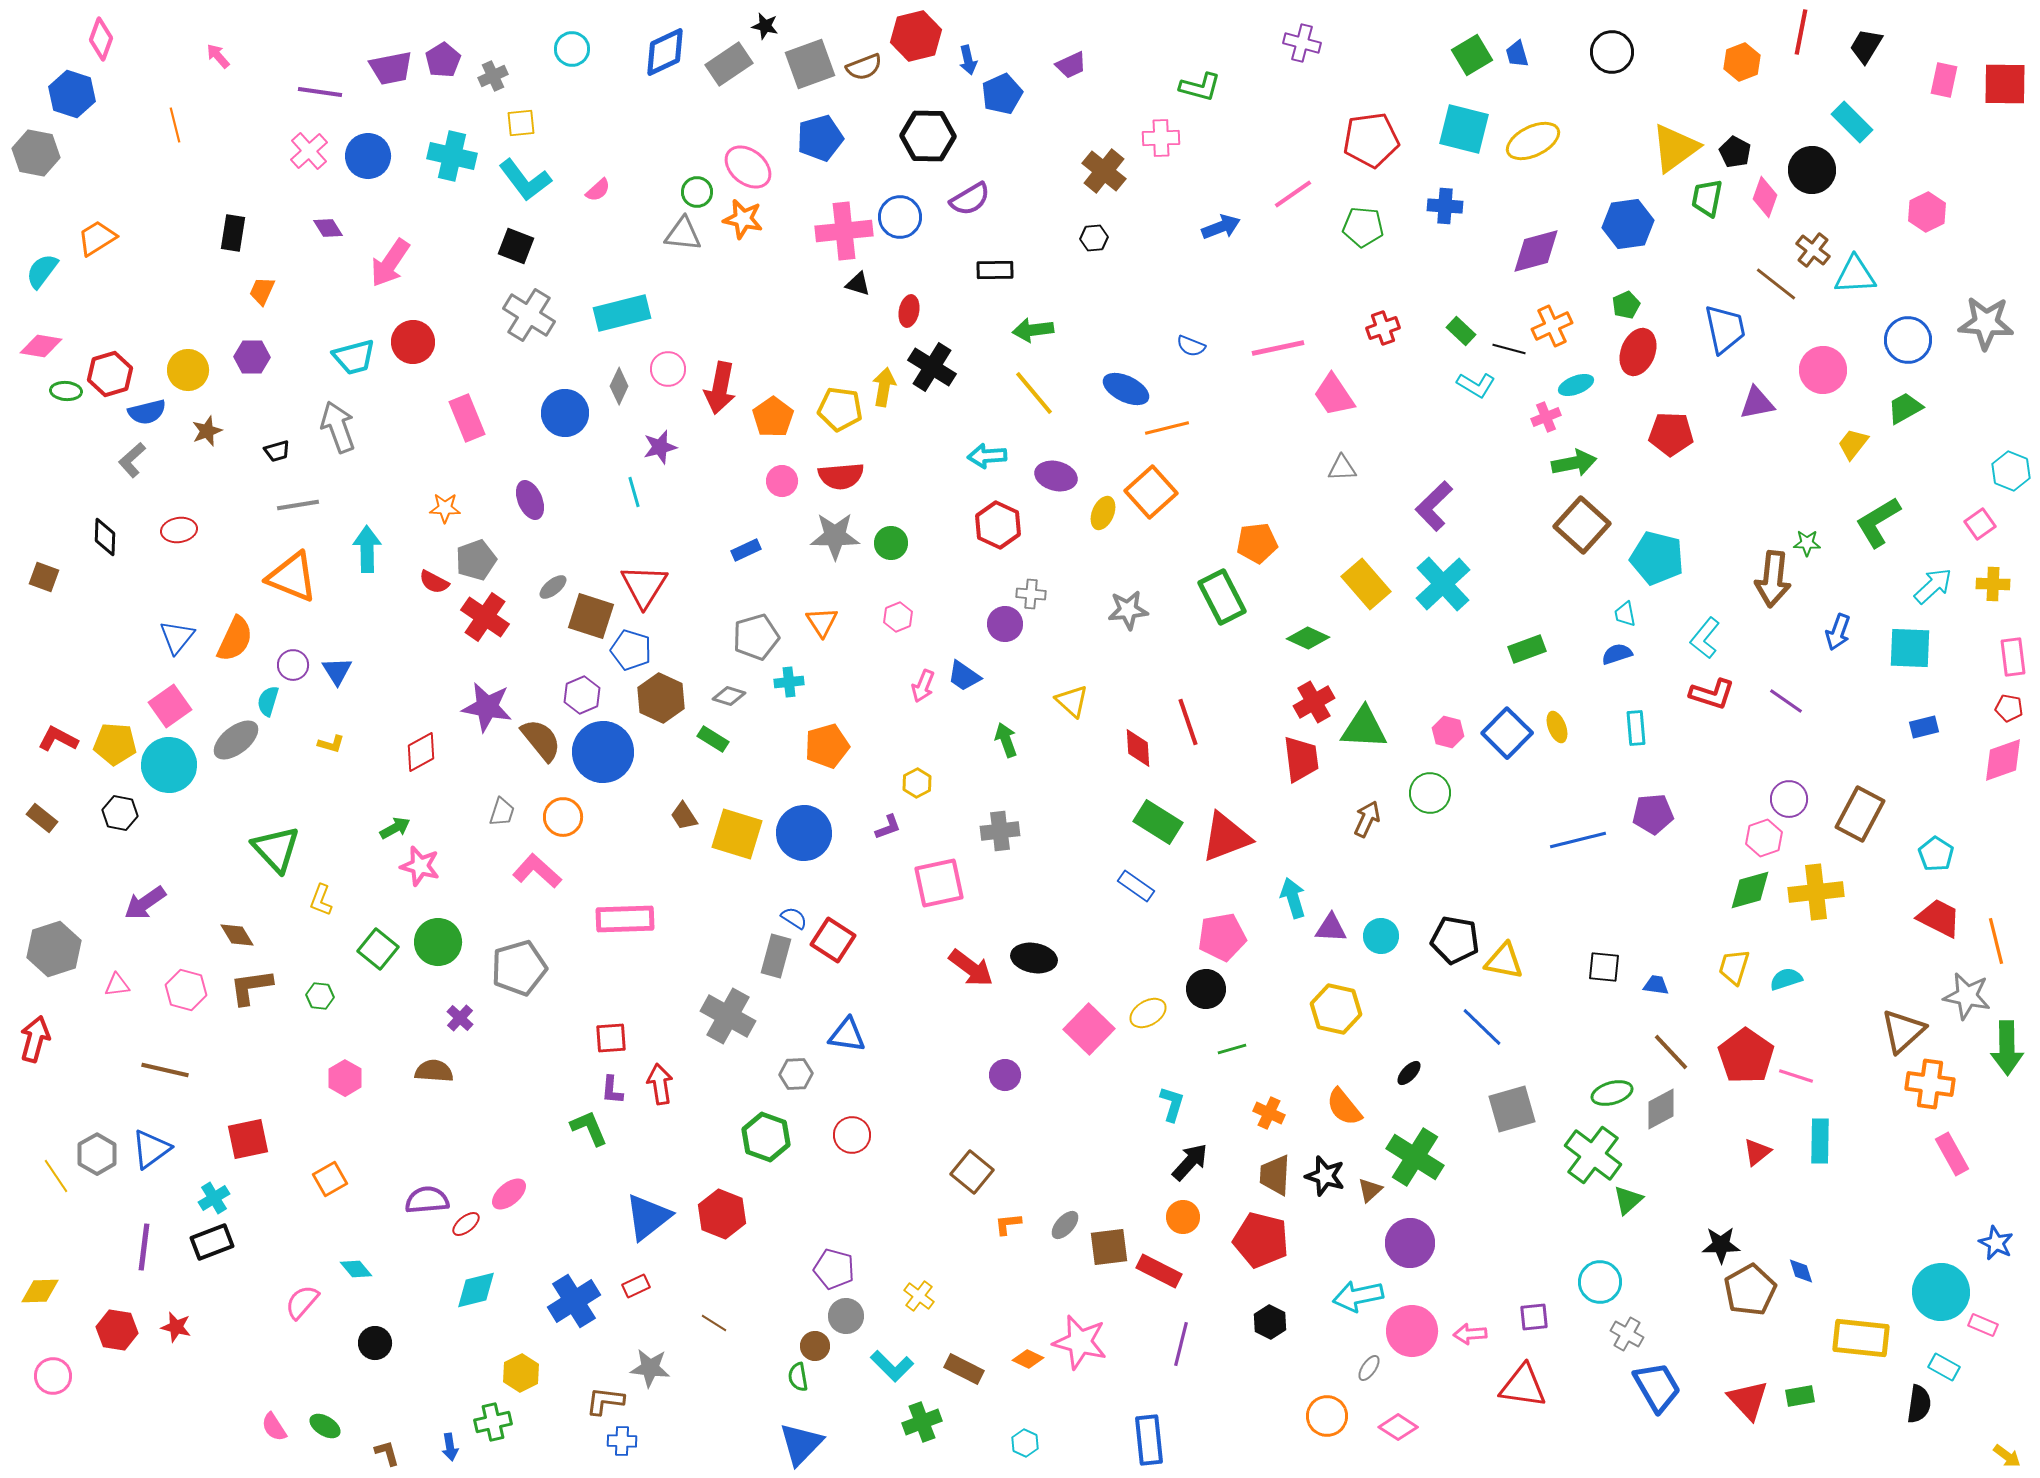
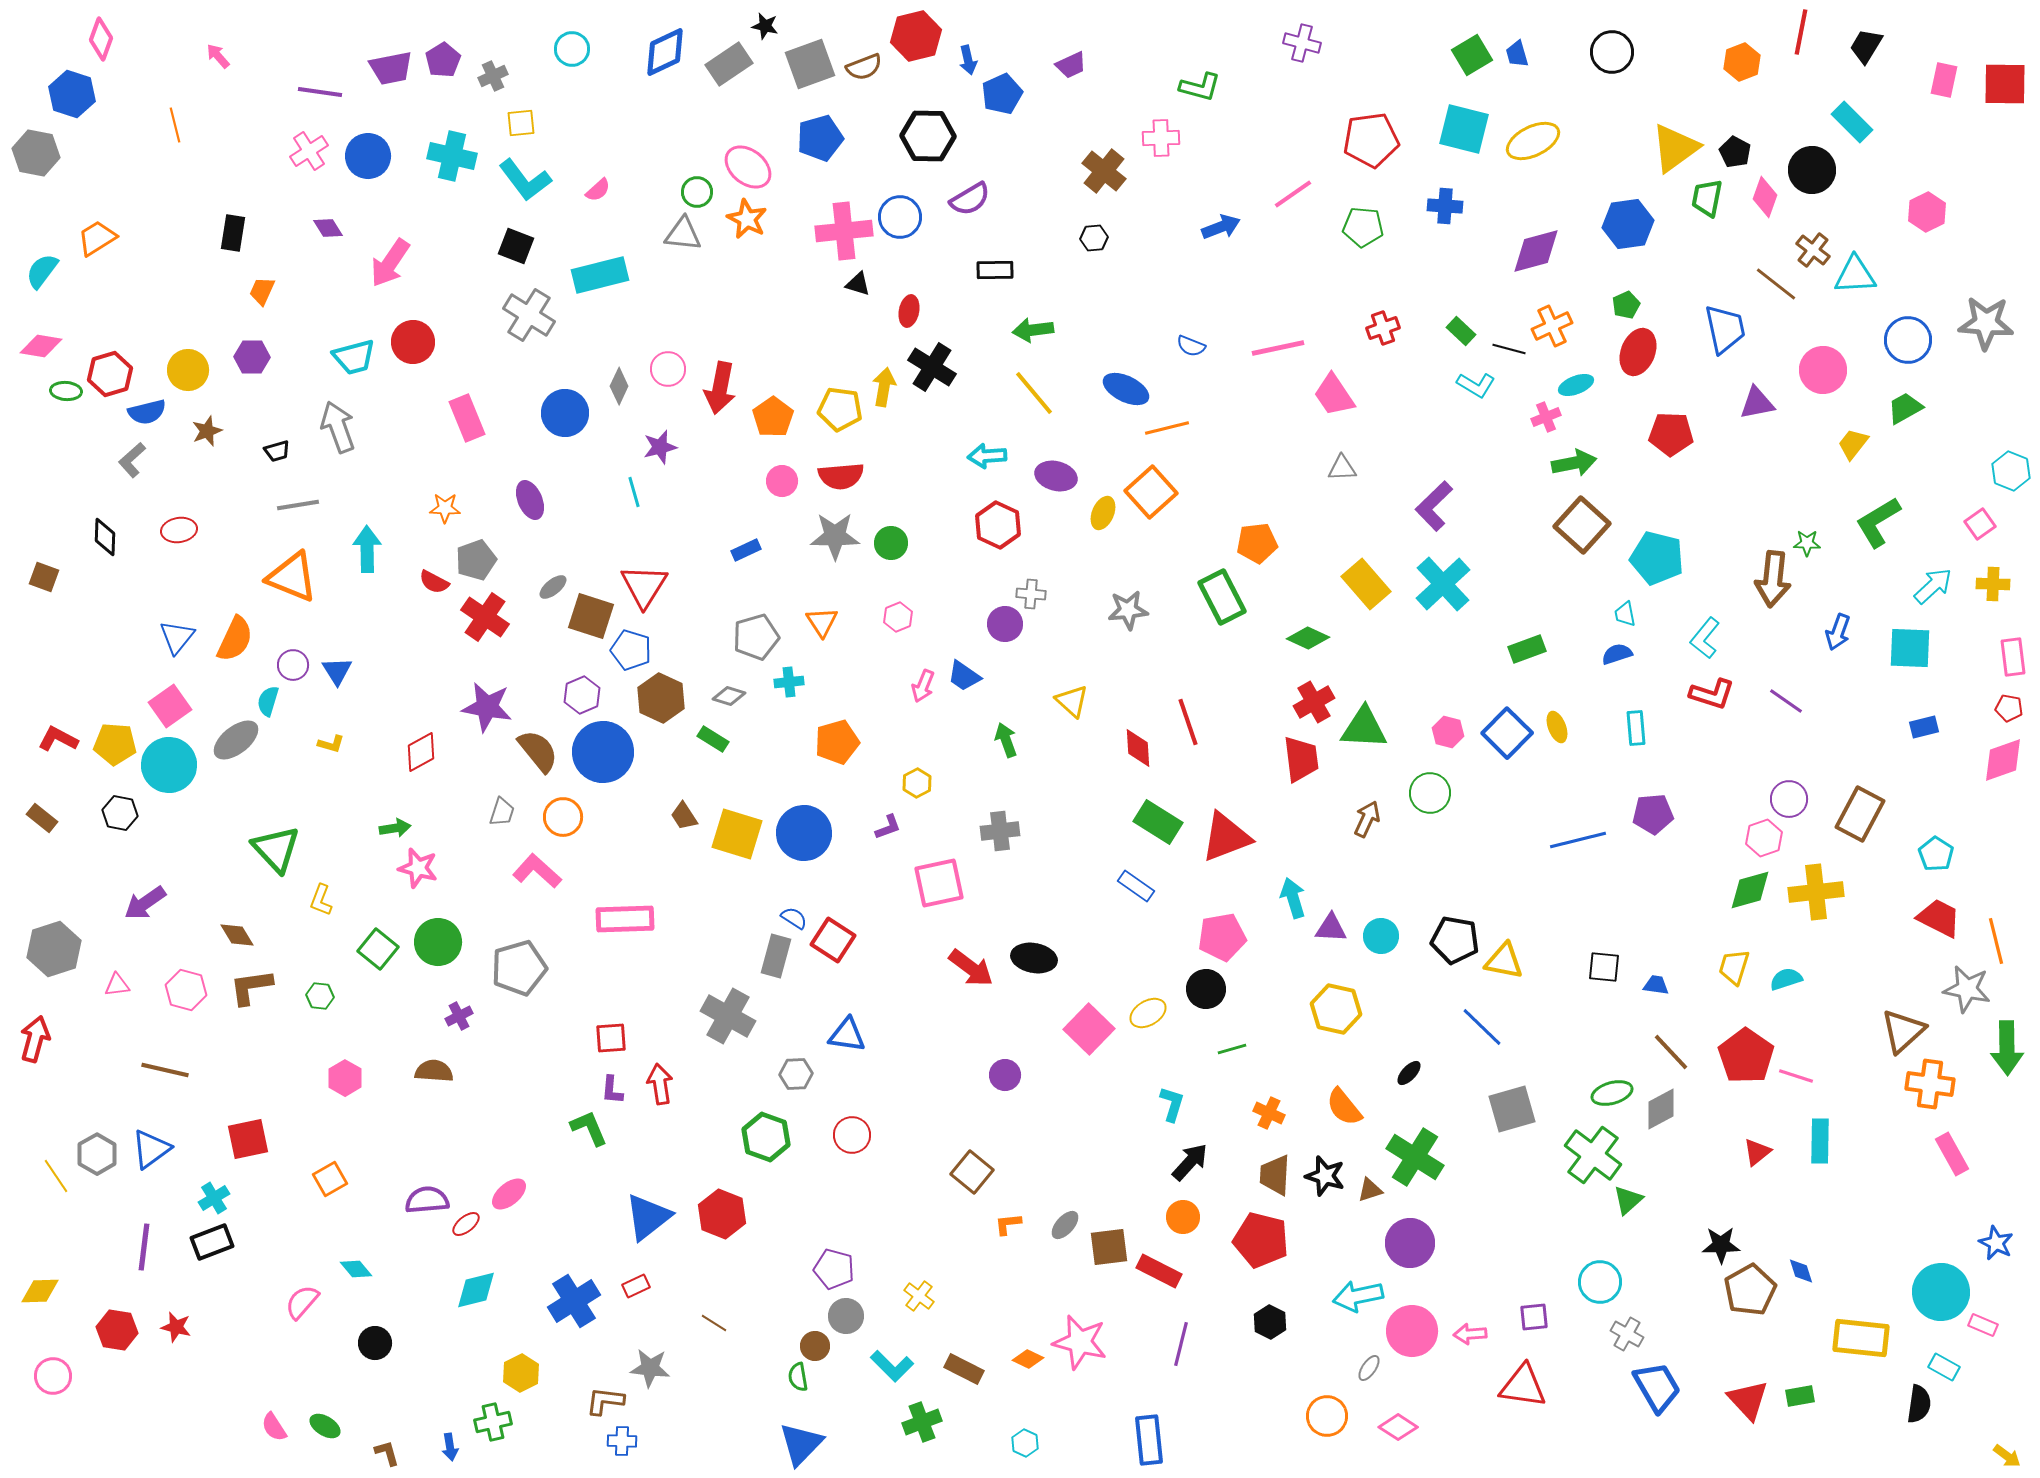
pink cross at (309, 151): rotated 9 degrees clockwise
orange star at (743, 219): moved 4 px right; rotated 15 degrees clockwise
cyan rectangle at (622, 313): moved 22 px left, 38 px up
brown semicircle at (541, 740): moved 3 px left, 11 px down
orange pentagon at (827, 746): moved 10 px right, 4 px up
green arrow at (395, 828): rotated 20 degrees clockwise
pink star at (420, 866): moved 2 px left, 2 px down
gray star at (1967, 996): moved 7 px up
purple cross at (460, 1018): moved 1 px left, 2 px up; rotated 20 degrees clockwise
brown triangle at (1370, 1190): rotated 24 degrees clockwise
